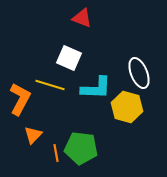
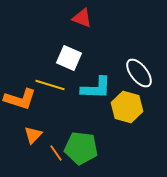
white ellipse: rotated 16 degrees counterclockwise
orange L-shape: rotated 80 degrees clockwise
orange line: rotated 24 degrees counterclockwise
